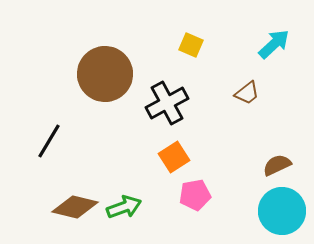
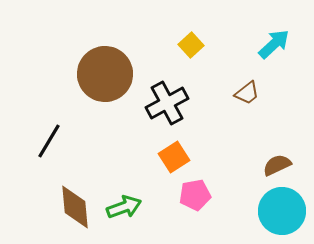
yellow square: rotated 25 degrees clockwise
brown diamond: rotated 72 degrees clockwise
